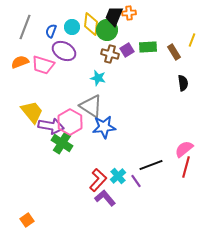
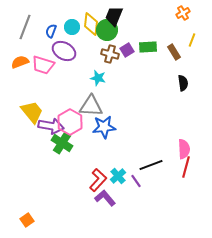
orange cross: moved 54 px right; rotated 24 degrees counterclockwise
gray triangle: rotated 30 degrees counterclockwise
pink semicircle: rotated 126 degrees clockwise
